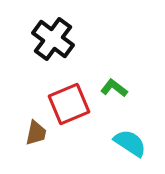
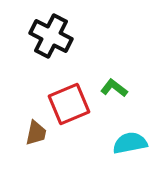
black cross: moved 2 px left, 3 px up; rotated 9 degrees counterclockwise
cyan semicircle: rotated 44 degrees counterclockwise
